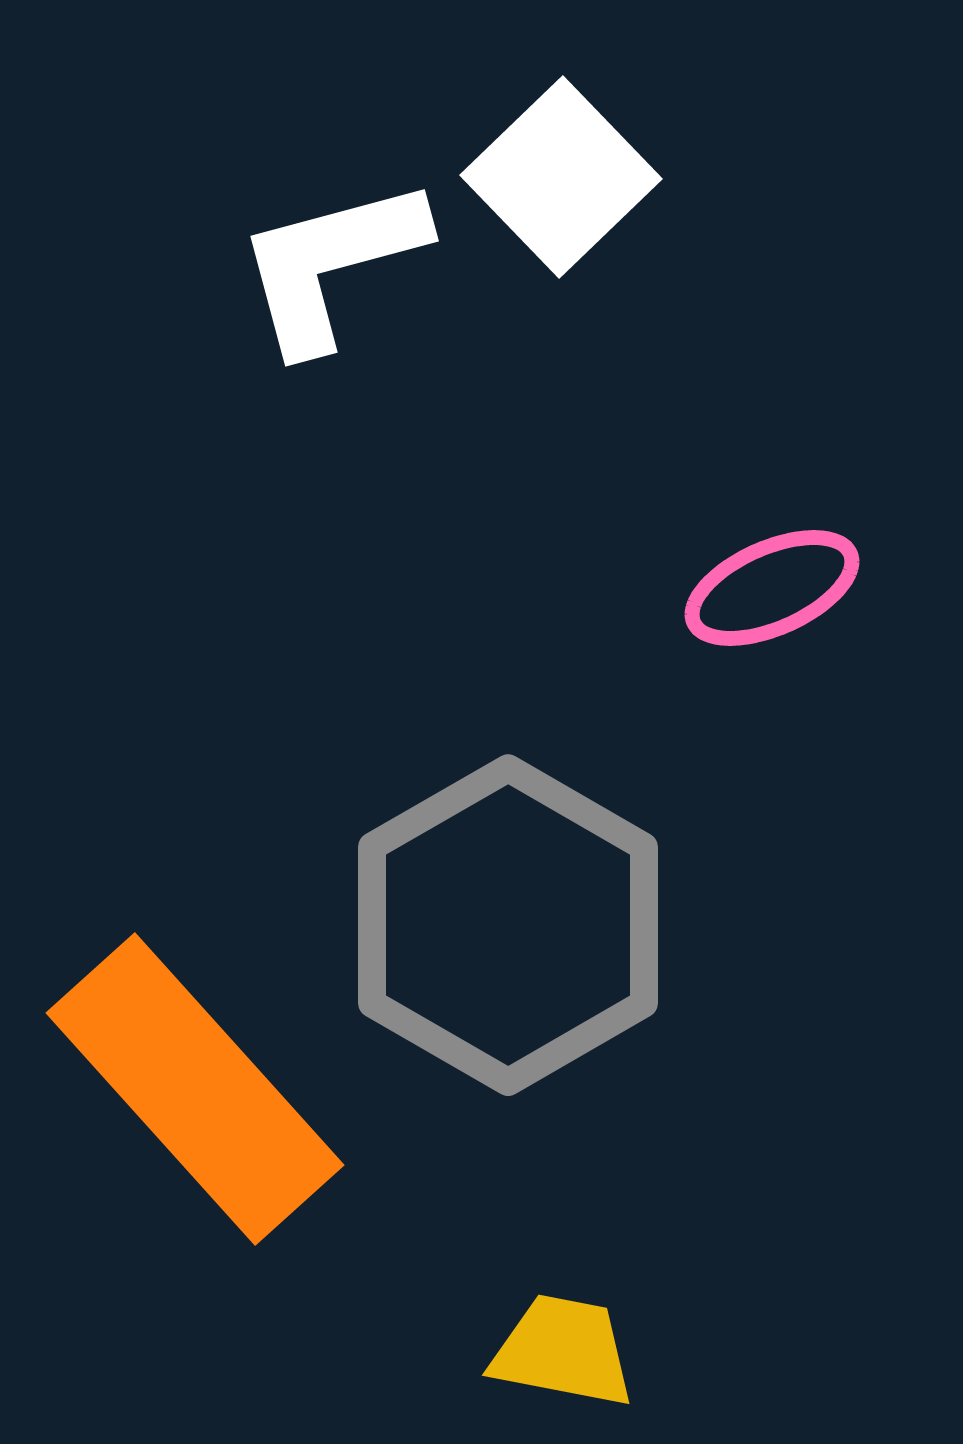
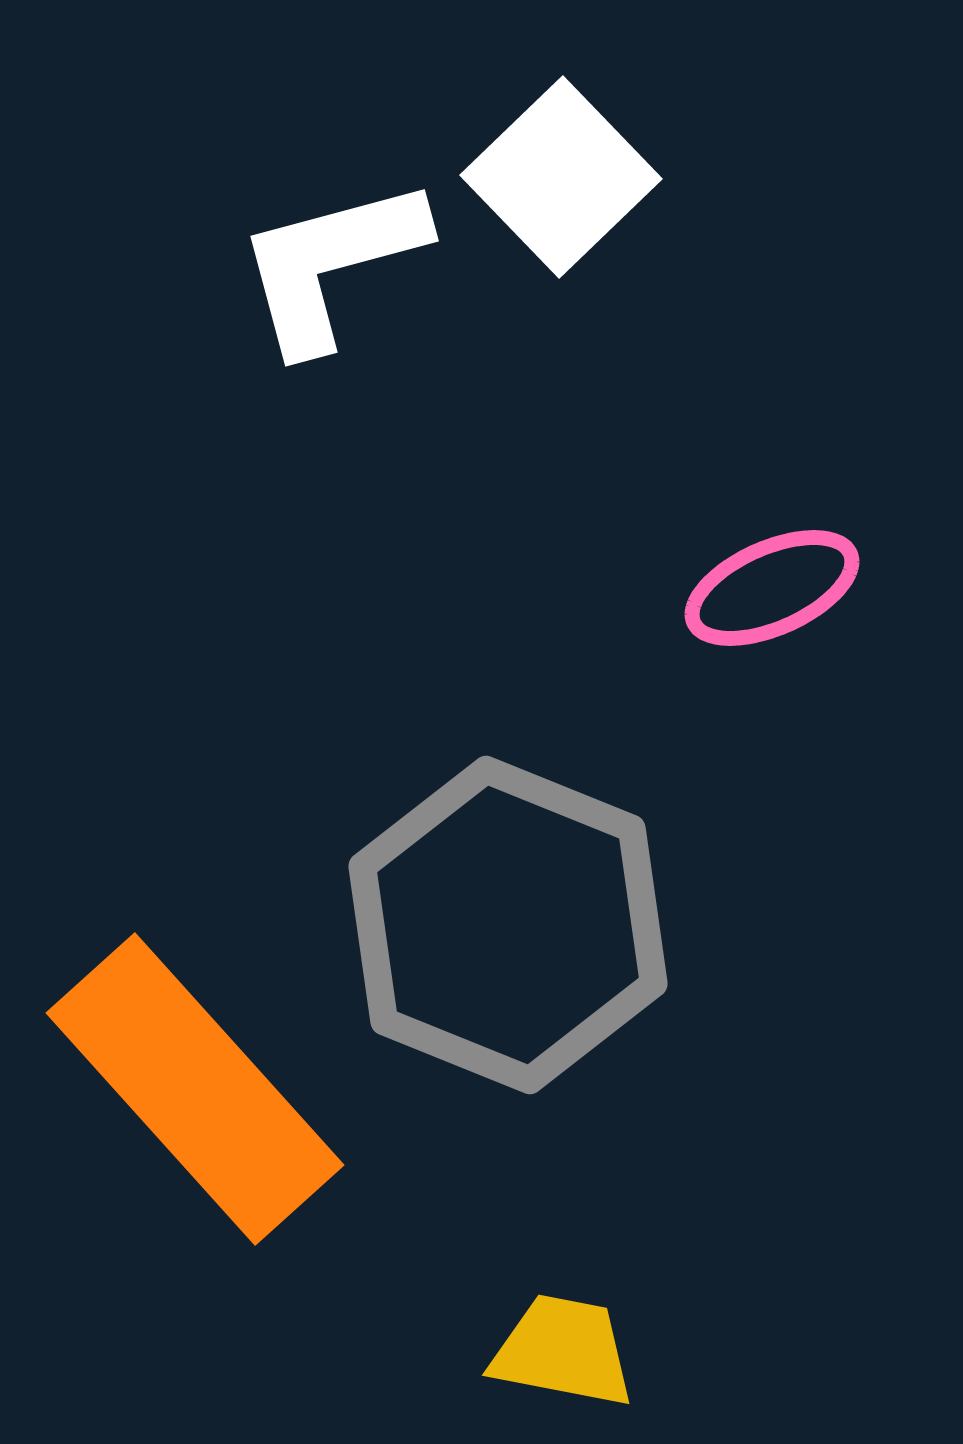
gray hexagon: rotated 8 degrees counterclockwise
